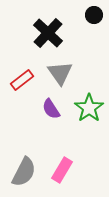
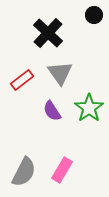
purple semicircle: moved 1 px right, 2 px down
